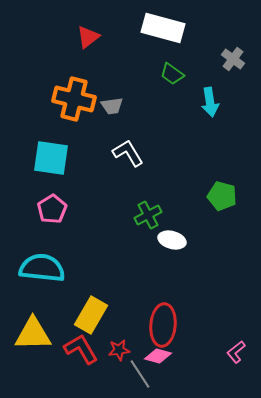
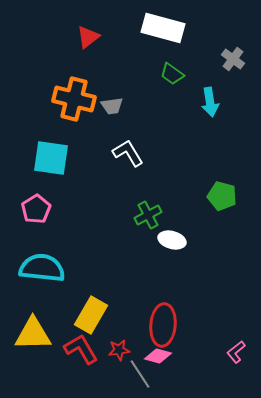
pink pentagon: moved 16 px left
